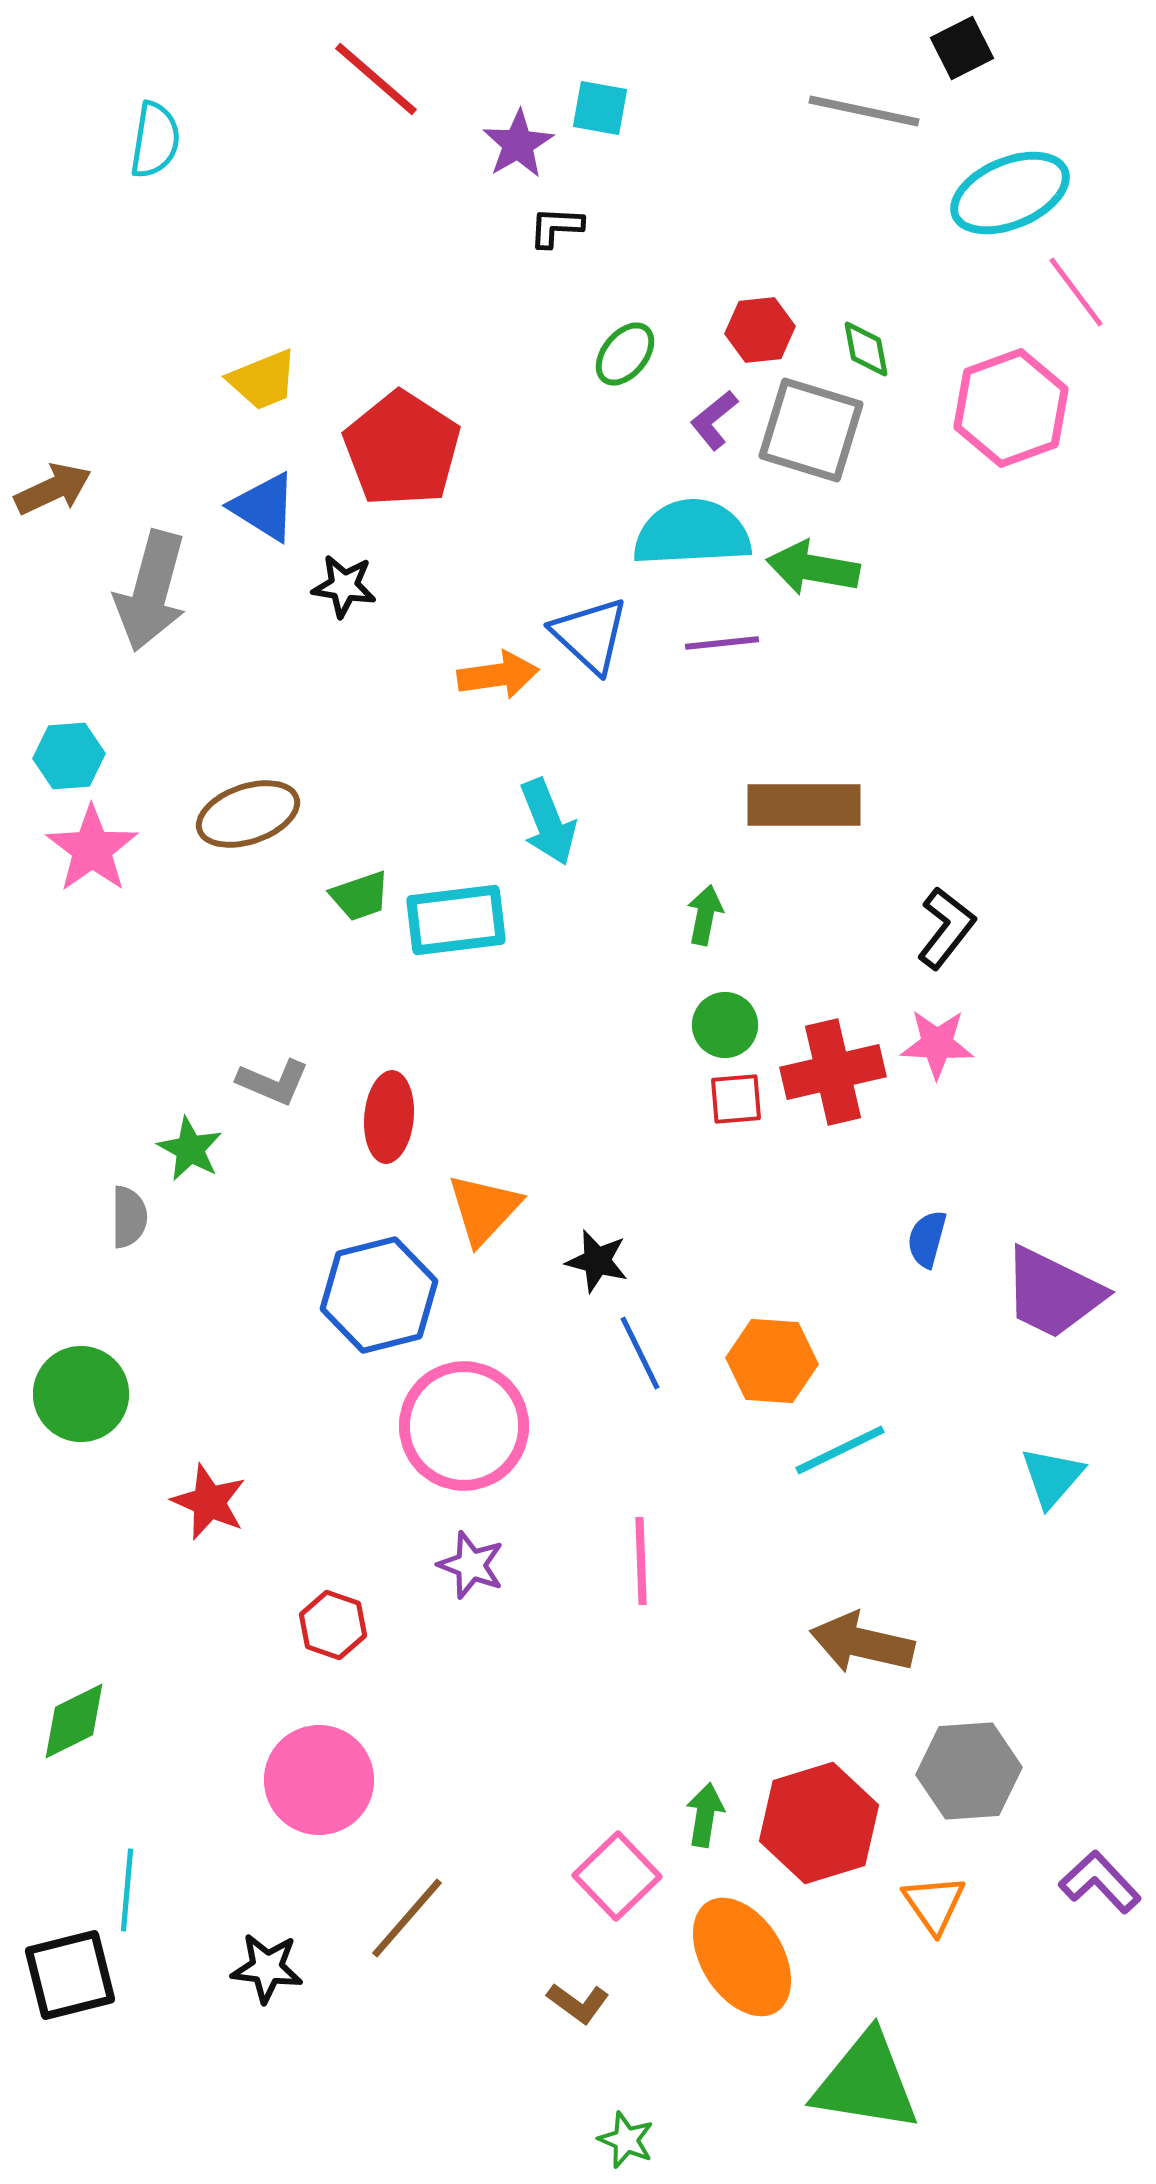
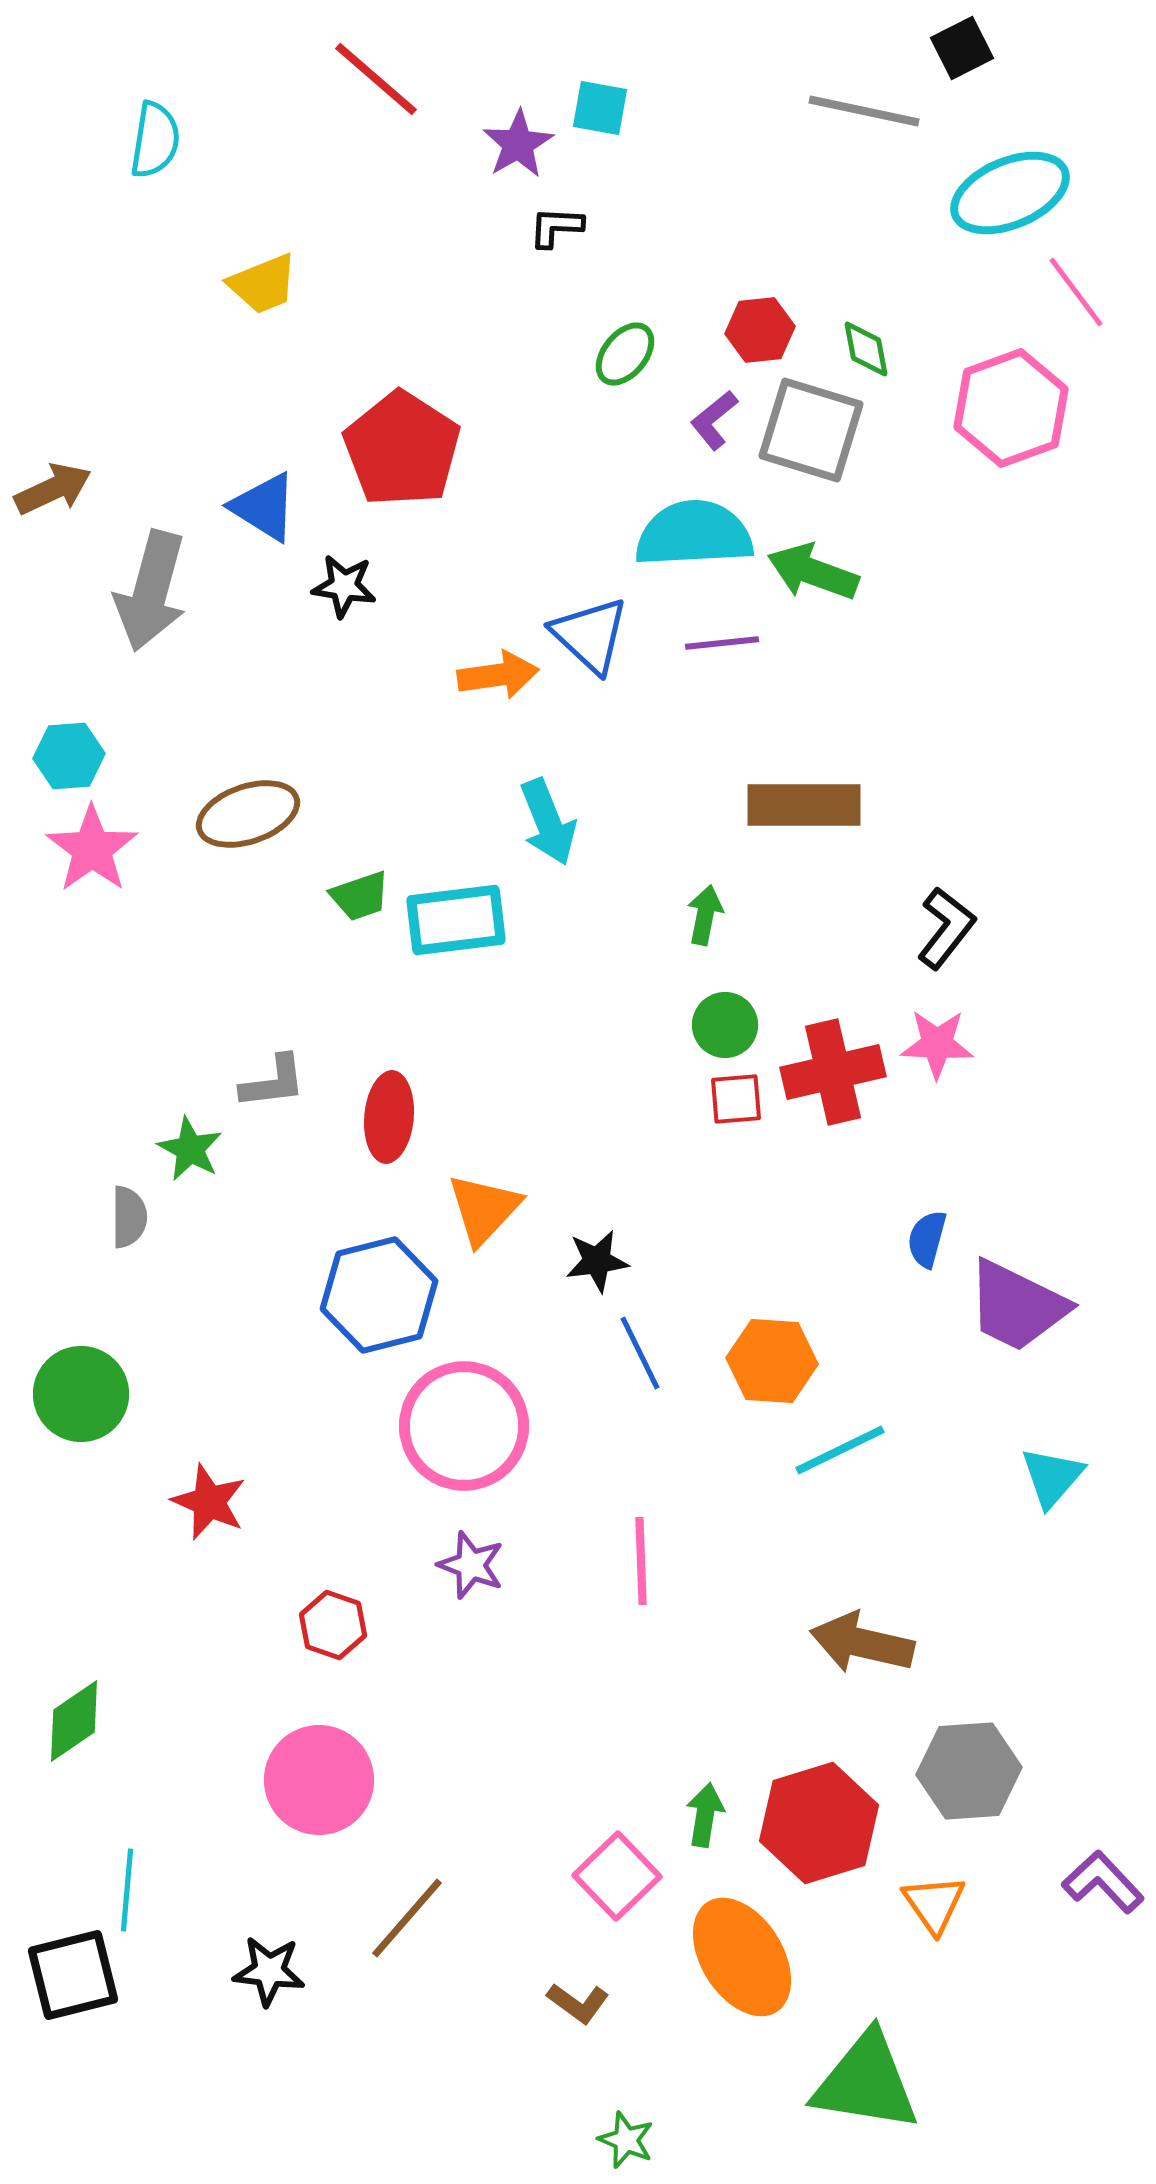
yellow trapezoid at (263, 380): moved 96 px up
cyan semicircle at (692, 533): moved 2 px right, 1 px down
green arrow at (813, 568): moved 4 px down; rotated 10 degrees clockwise
gray L-shape at (273, 1082): rotated 30 degrees counterclockwise
black star at (597, 1261): rotated 22 degrees counterclockwise
purple trapezoid at (1053, 1293): moved 36 px left, 13 px down
green diamond at (74, 1721): rotated 8 degrees counterclockwise
purple L-shape at (1100, 1882): moved 3 px right
black star at (267, 1968): moved 2 px right, 3 px down
black square at (70, 1975): moved 3 px right
